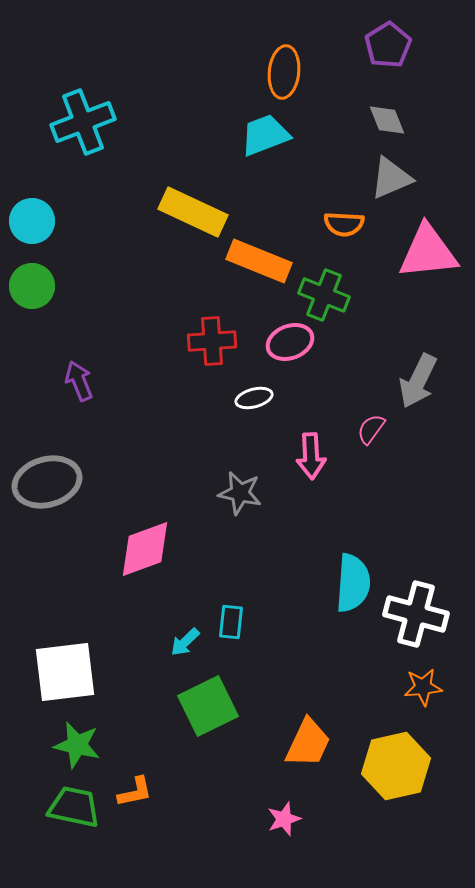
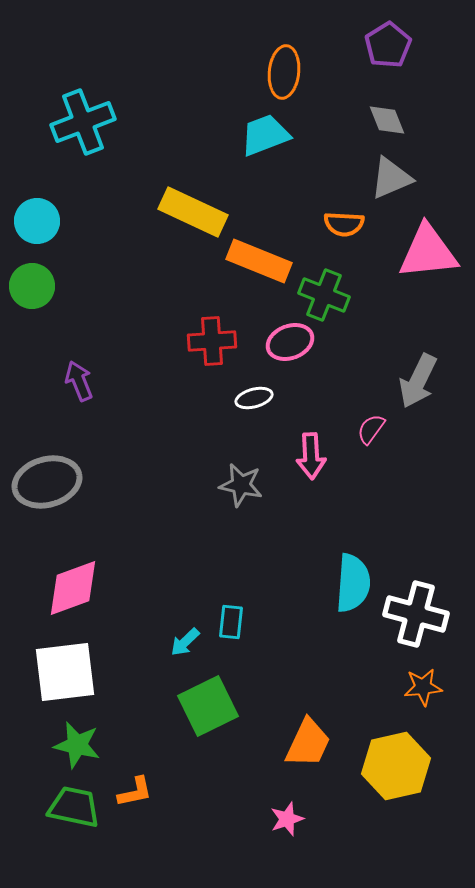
cyan circle: moved 5 px right
gray star: moved 1 px right, 8 px up
pink diamond: moved 72 px left, 39 px down
pink star: moved 3 px right
